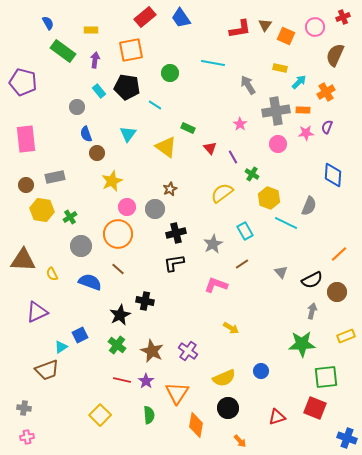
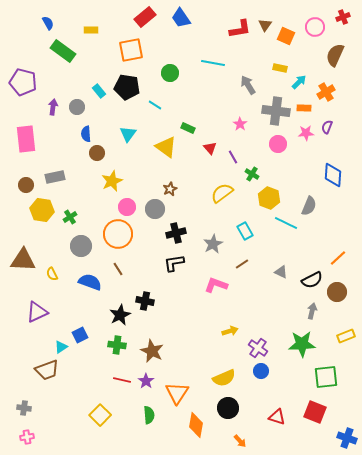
purple arrow at (95, 60): moved 42 px left, 47 px down
orange rectangle at (303, 110): moved 1 px right, 2 px up
gray cross at (276, 111): rotated 16 degrees clockwise
blue semicircle at (86, 134): rotated 14 degrees clockwise
orange line at (339, 254): moved 1 px left, 4 px down
brown line at (118, 269): rotated 16 degrees clockwise
gray triangle at (281, 272): rotated 24 degrees counterclockwise
yellow arrow at (231, 328): moved 1 px left, 3 px down; rotated 49 degrees counterclockwise
green cross at (117, 345): rotated 30 degrees counterclockwise
purple cross at (188, 351): moved 70 px right, 3 px up
red square at (315, 408): moved 4 px down
red triangle at (277, 417): rotated 36 degrees clockwise
